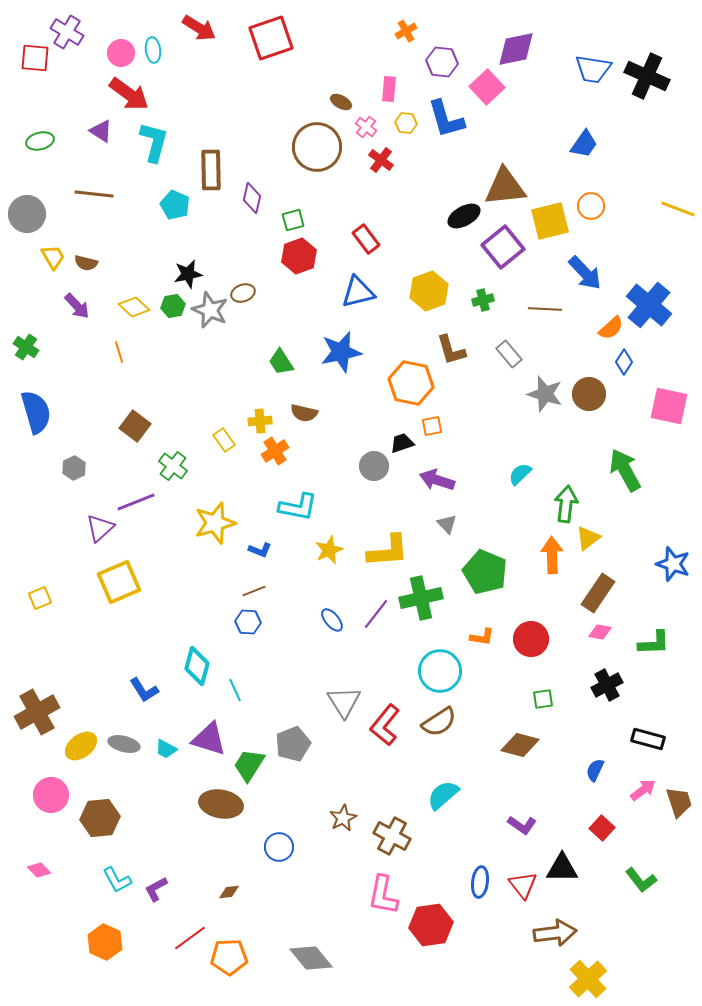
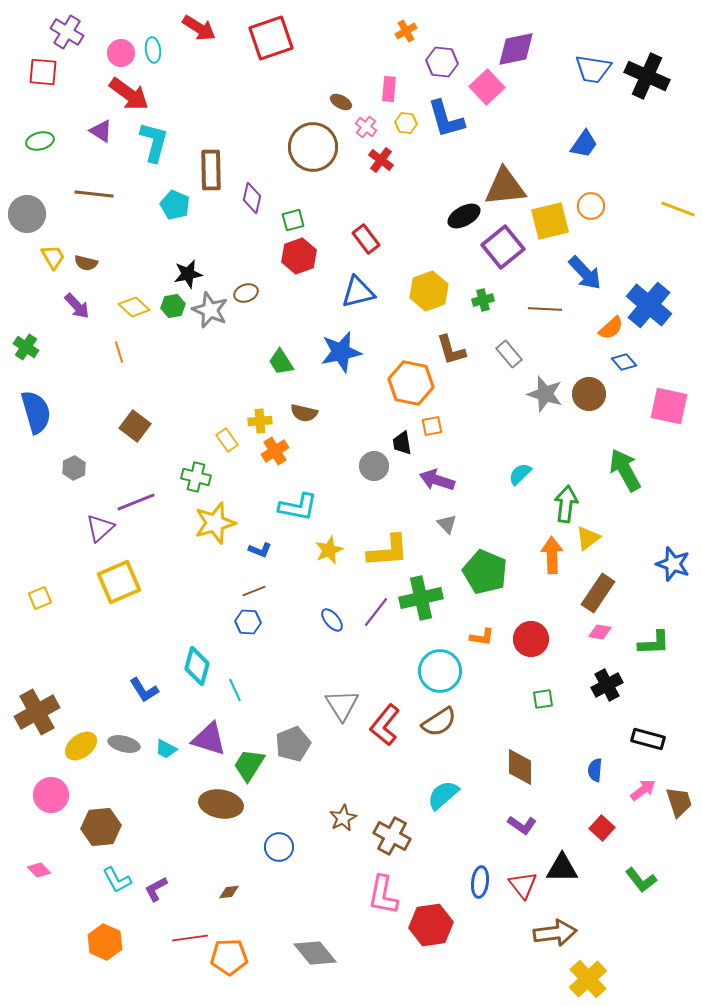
red square at (35, 58): moved 8 px right, 14 px down
brown circle at (317, 147): moved 4 px left
brown ellipse at (243, 293): moved 3 px right
blue diamond at (624, 362): rotated 75 degrees counterclockwise
yellow rectangle at (224, 440): moved 3 px right
black trapezoid at (402, 443): rotated 80 degrees counterclockwise
green cross at (173, 466): moved 23 px right, 11 px down; rotated 24 degrees counterclockwise
purple line at (376, 614): moved 2 px up
gray triangle at (344, 702): moved 2 px left, 3 px down
brown diamond at (520, 745): moved 22 px down; rotated 75 degrees clockwise
blue semicircle at (595, 770): rotated 20 degrees counterclockwise
brown hexagon at (100, 818): moved 1 px right, 9 px down
red line at (190, 938): rotated 28 degrees clockwise
gray diamond at (311, 958): moved 4 px right, 5 px up
